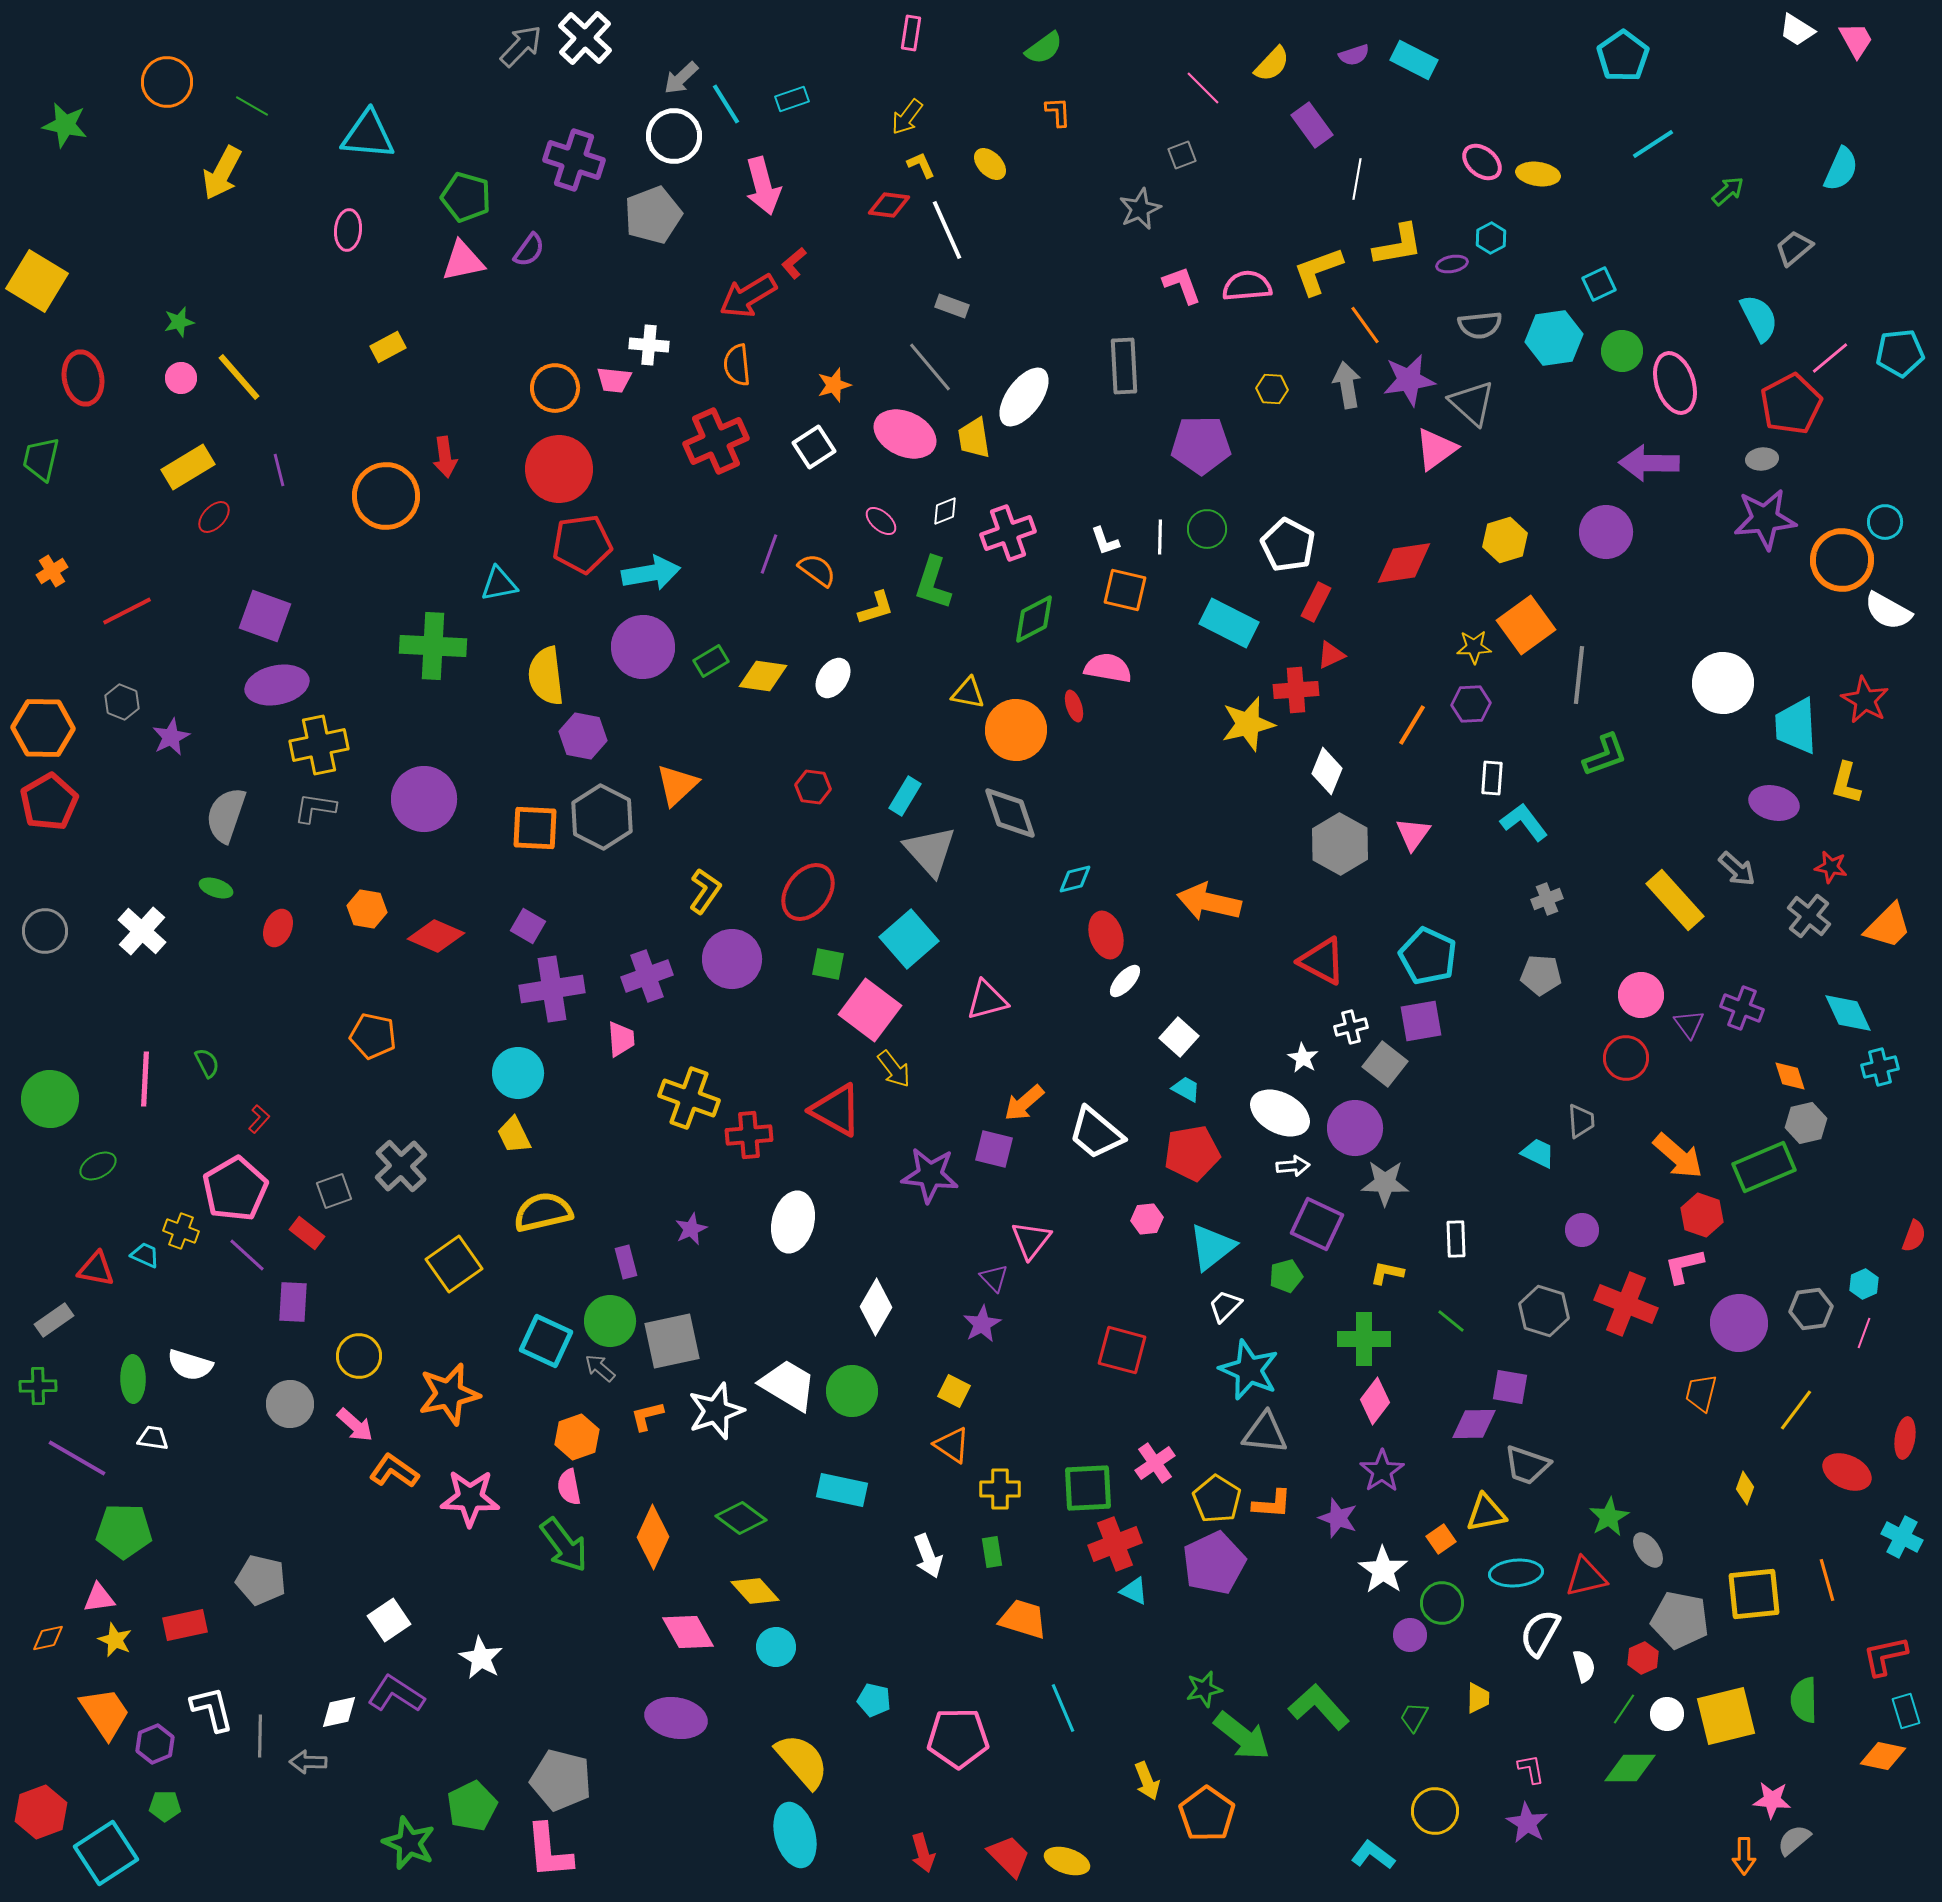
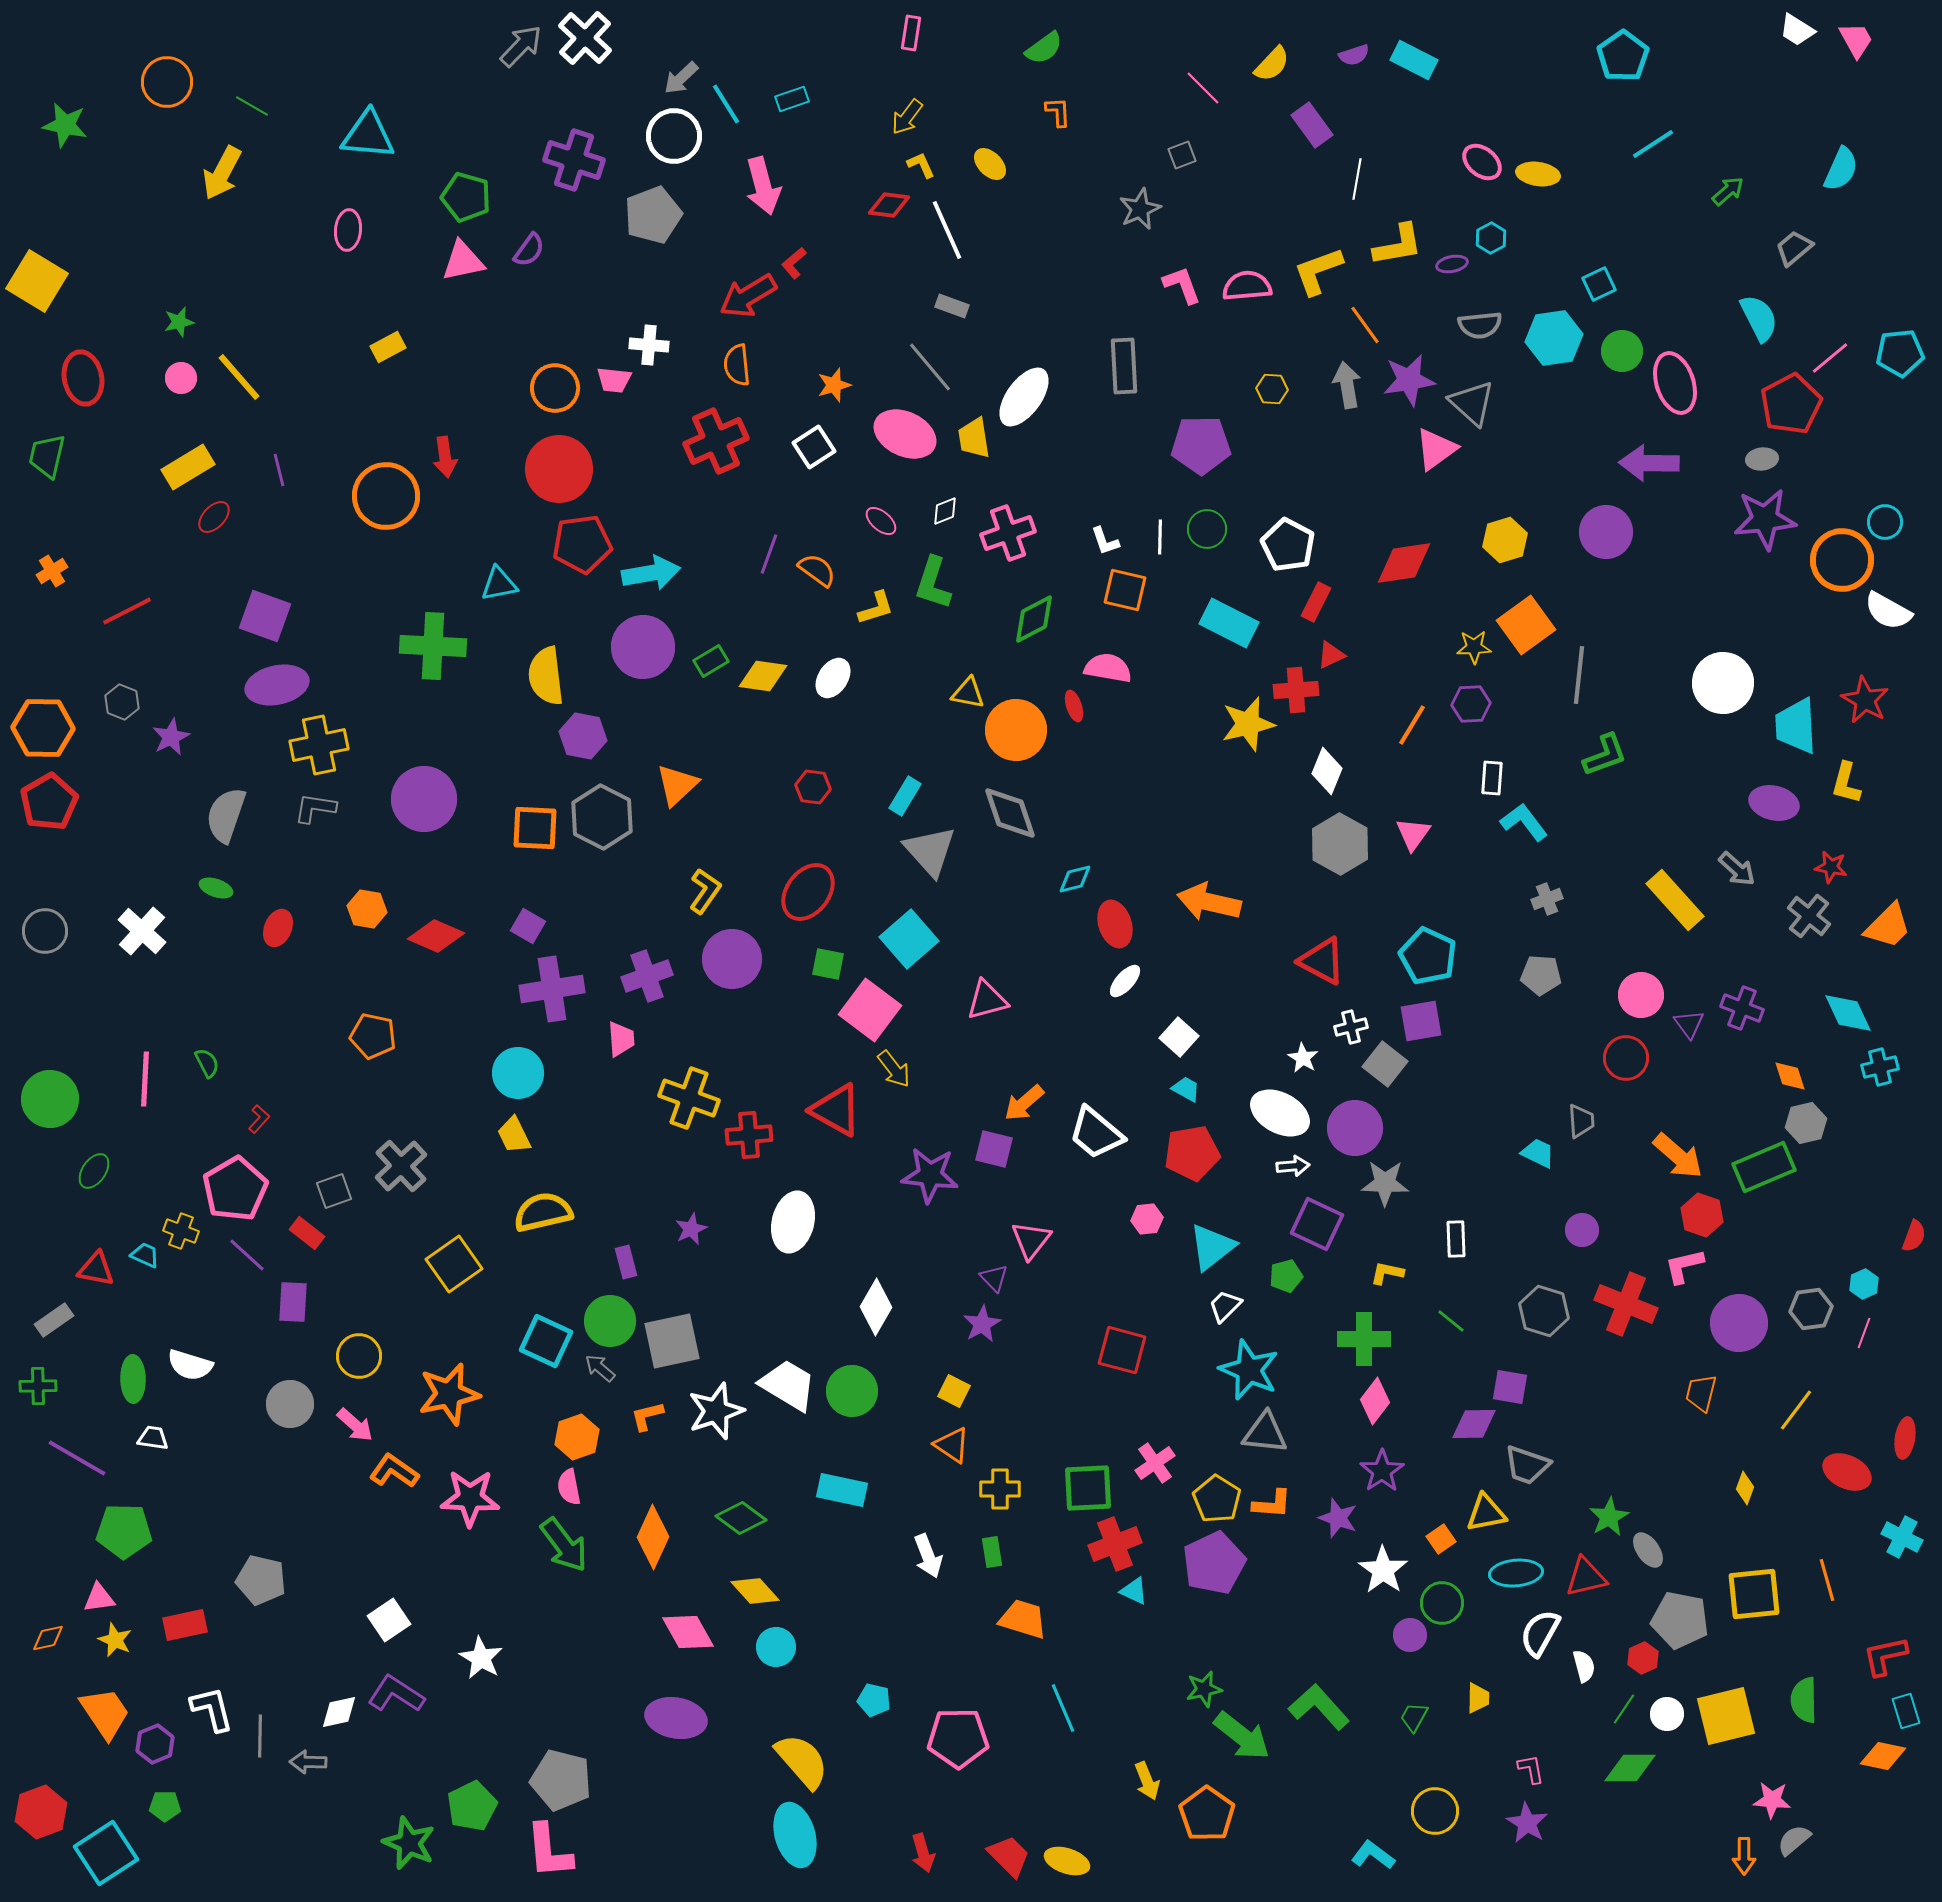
green trapezoid at (41, 459): moved 6 px right, 3 px up
red ellipse at (1106, 935): moved 9 px right, 11 px up
green ellipse at (98, 1166): moved 4 px left, 5 px down; rotated 27 degrees counterclockwise
